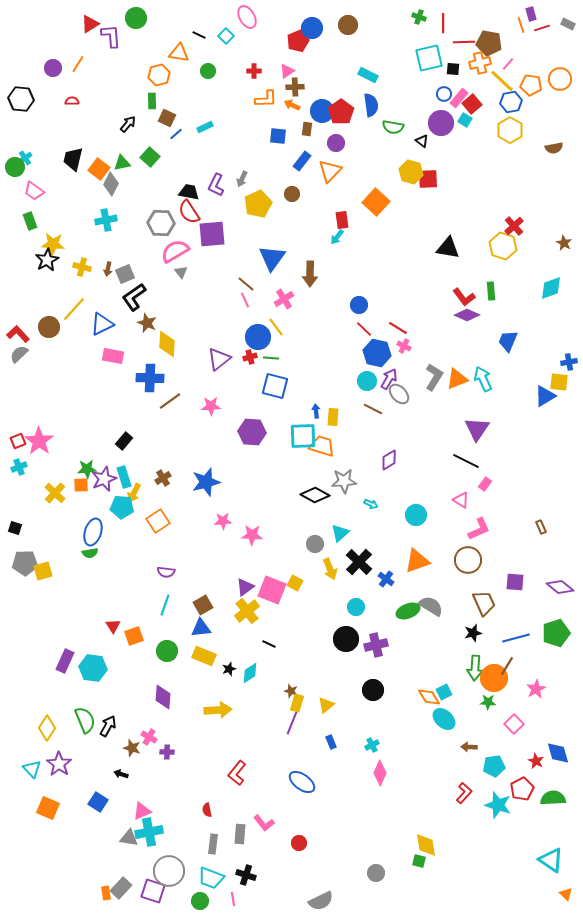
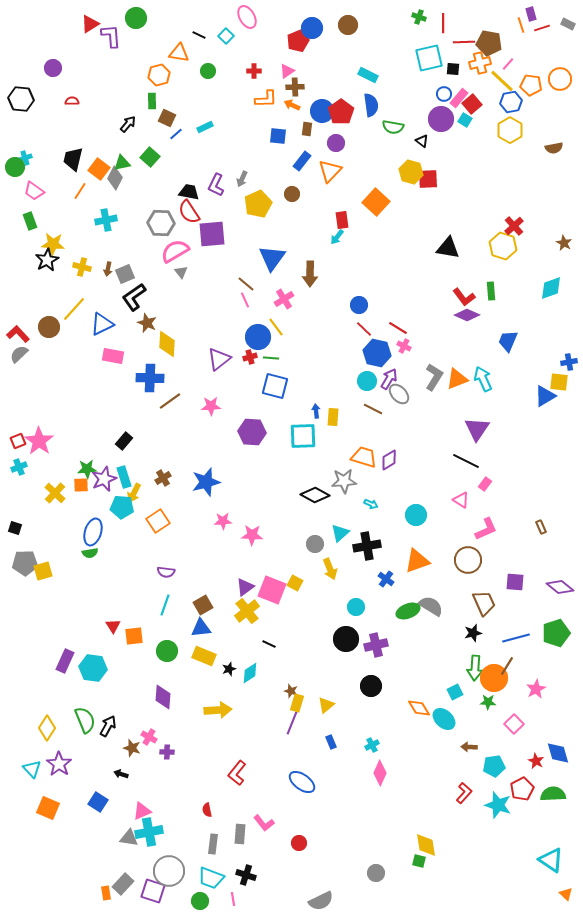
orange line at (78, 64): moved 2 px right, 127 px down
purple circle at (441, 123): moved 4 px up
cyan cross at (25, 158): rotated 16 degrees clockwise
gray diamond at (111, 184): moved 4 px right, 6 px up
orange trapezoid at (322, 446): moved 42 px right, 11 px down
pink L-shape at (479, 529): moved 7 px right
black cross at (359, 562): moved 8 px right, 16 px up; rotated 36 degrees clockwise
orange square at (134, 636): rotated 12 degrees clockwise
black circle at (373, 690): moved 2 px left, 4 px up
cyan square at (444, 692): moved 11 px right
orange diamond at (429, 697): moved 10 px left, 11 px down
green semicircle at (553, 798): moved 4 px up
gray rectangle at (121, 888): moved 2 px right, 4 px up
